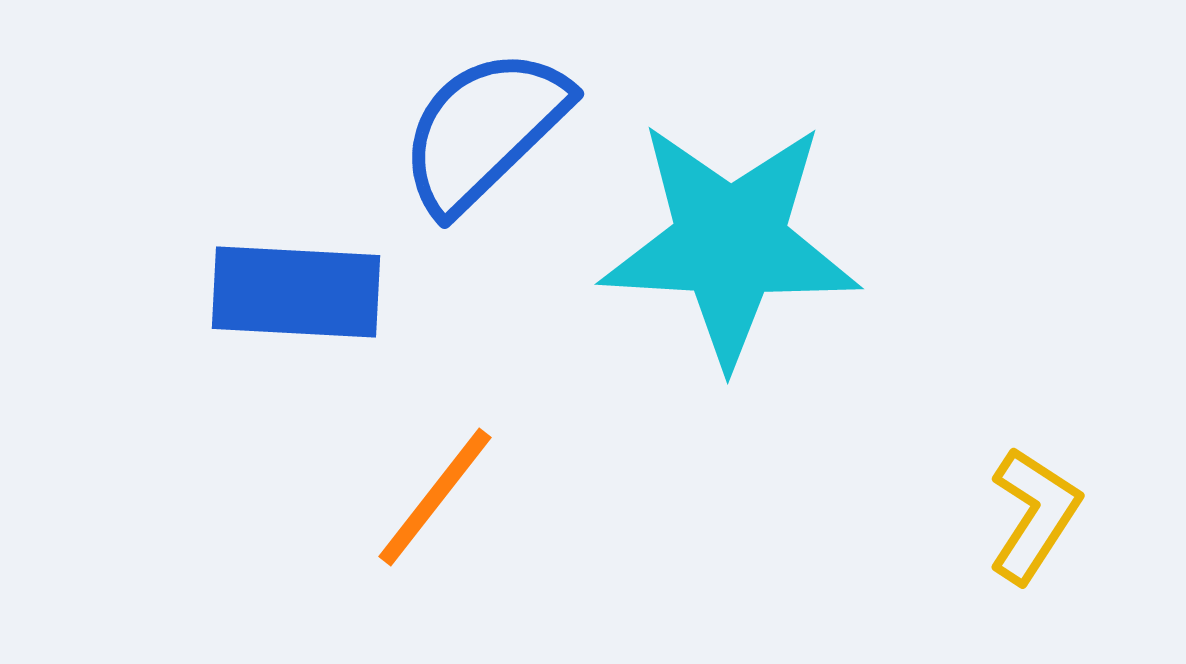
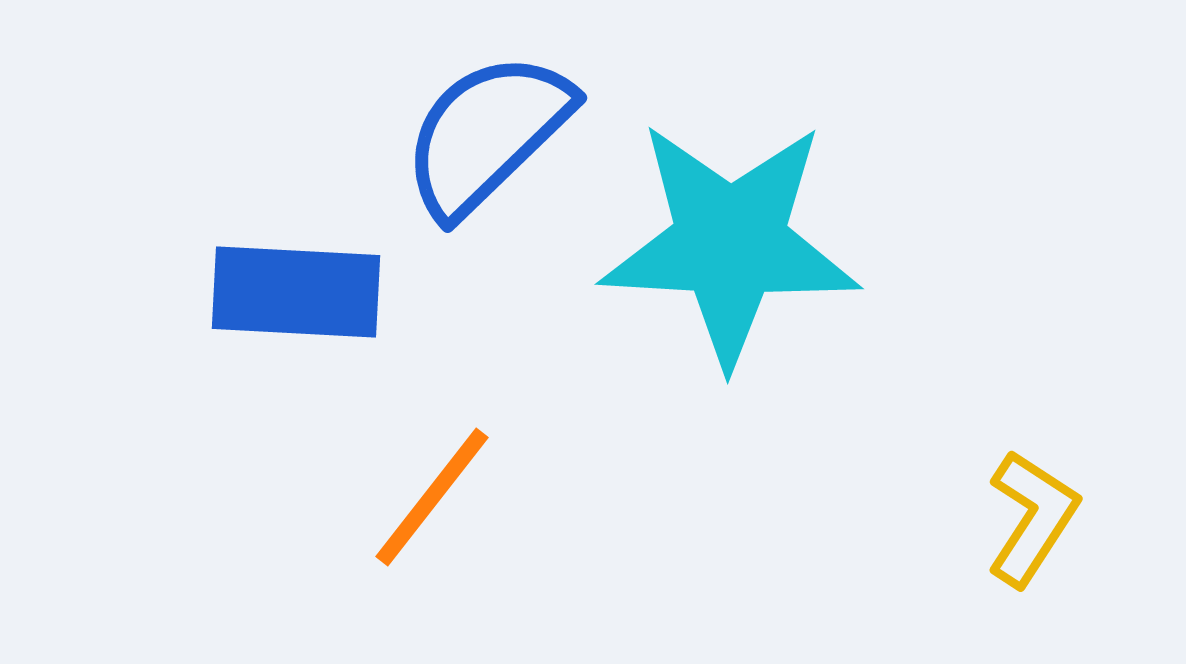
blue semicircle: moved 3 px right, 4 px down
orange line: moved 3 px left
yellow L-shape: moved 2 px left, 3 px down
